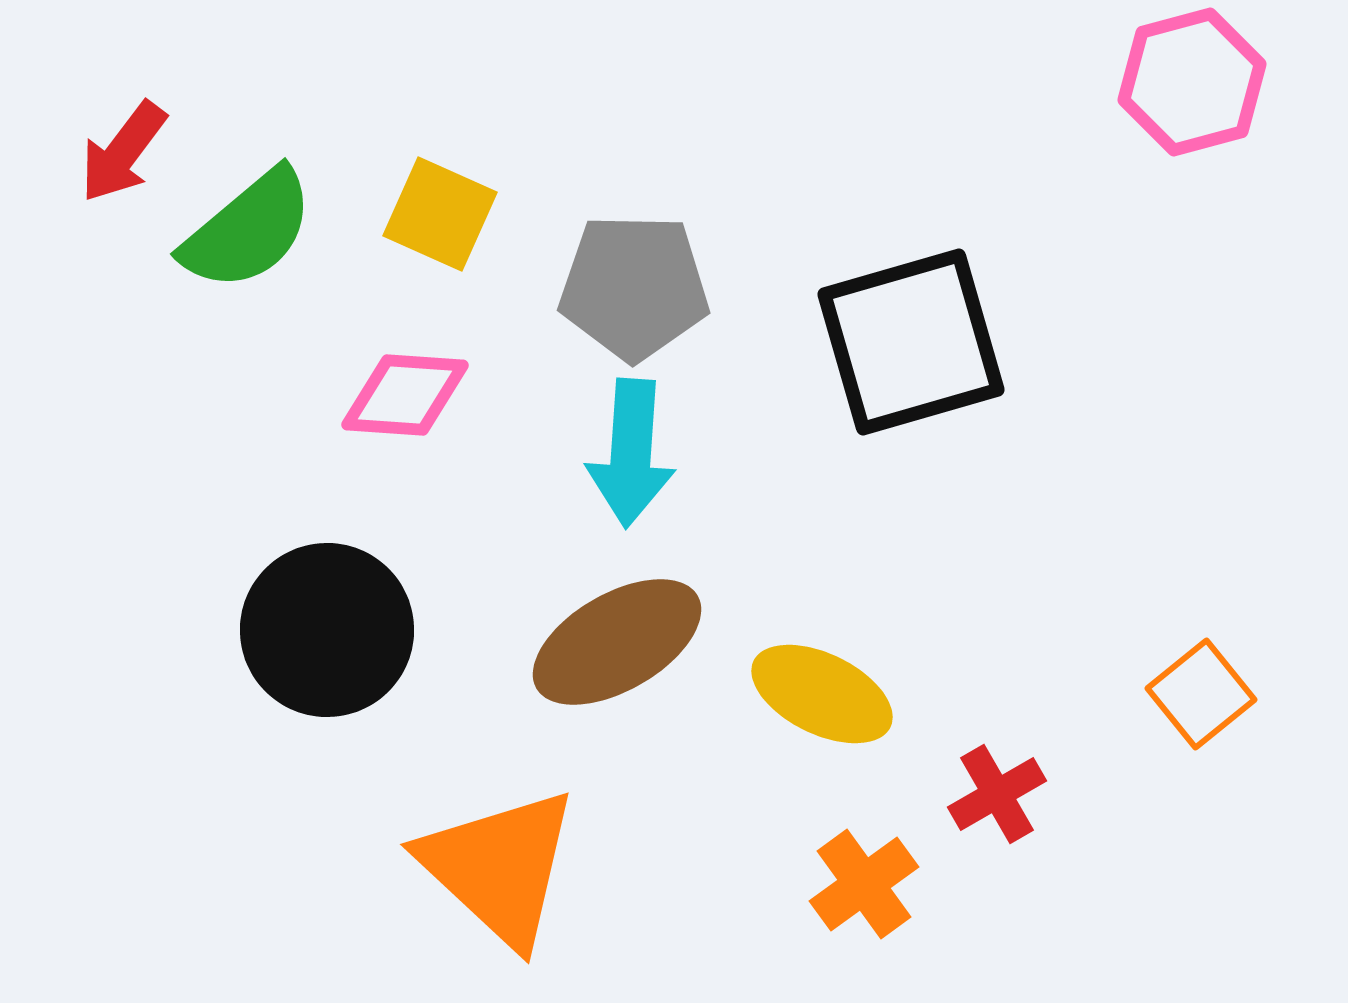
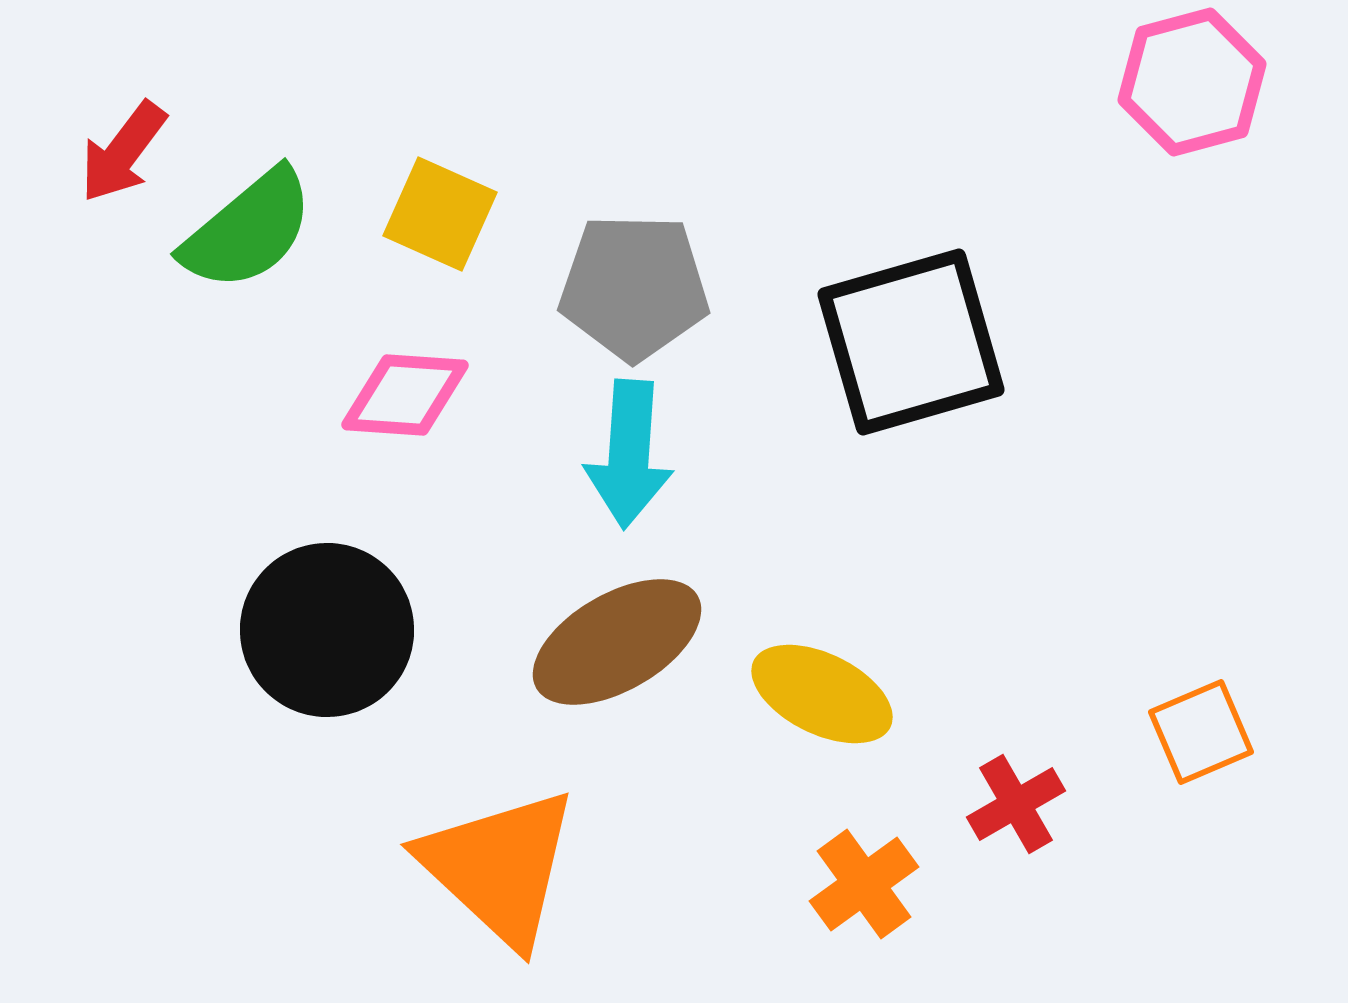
cyan arrow: moved 2 px left, 1 px down
orange square: moved 38 px down; rotated 16 degrees clockwise
red cross: moved 19 px right, 10 px down
